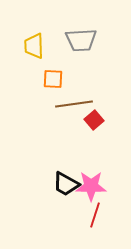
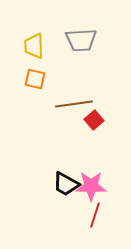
orange square: moved 18 px left; rotated 10 degrees clockwise
